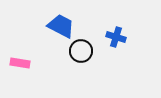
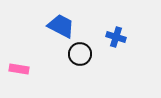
black circle: moved 1 px left, 3 px down
pink rectangle: moved 1 px left, 6 px down
